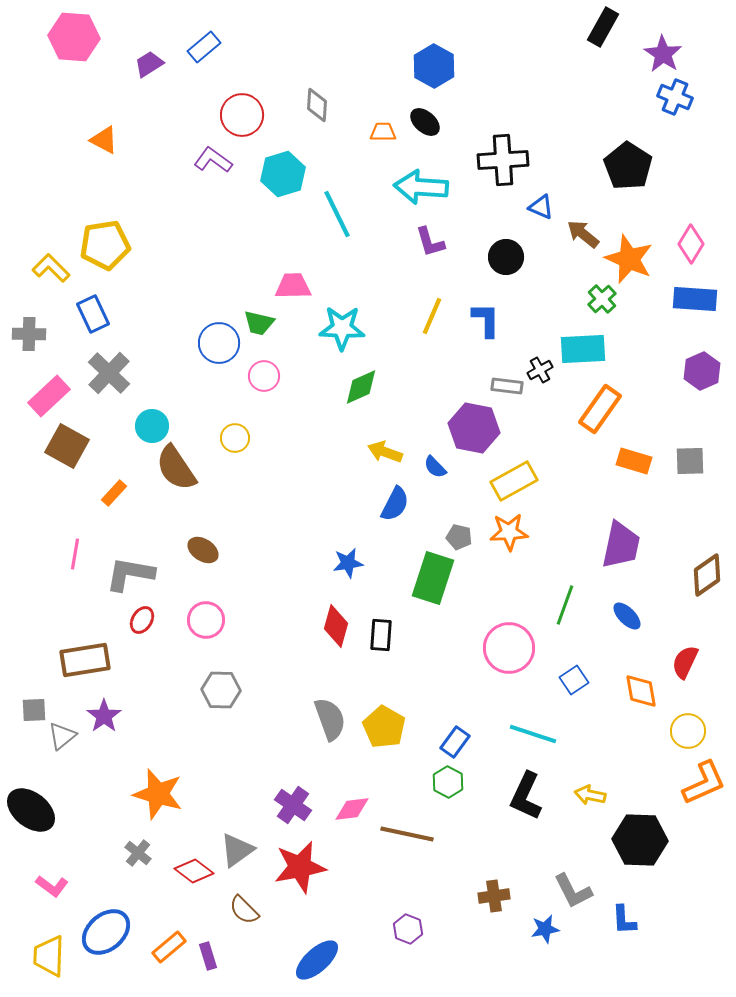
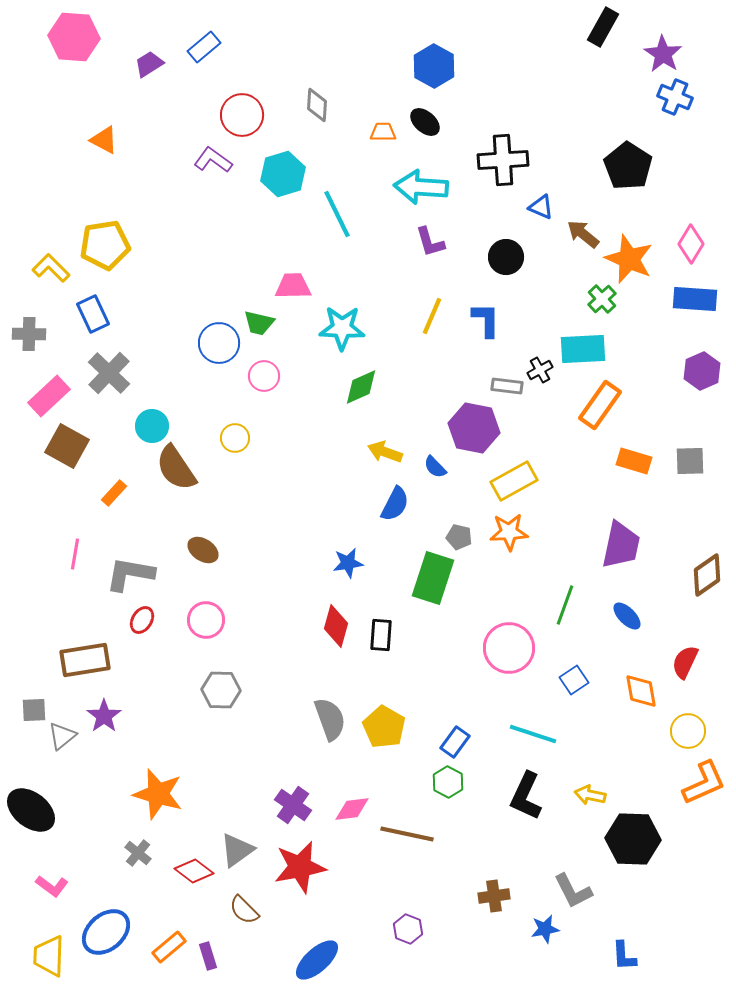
orange rectangle at (600, 409): moved 4 px up
black hexagon at (640, 840): moved 7 px left, 1 px up
blue L-shape at (624, 920): moved 36 px down
